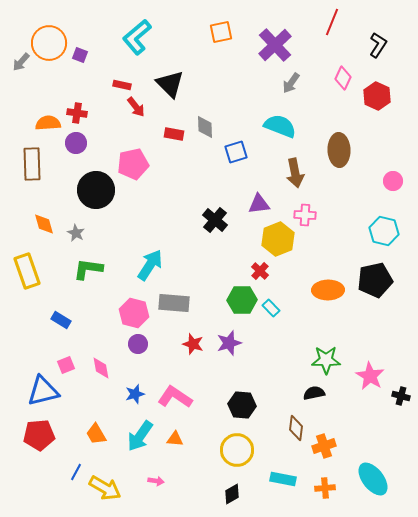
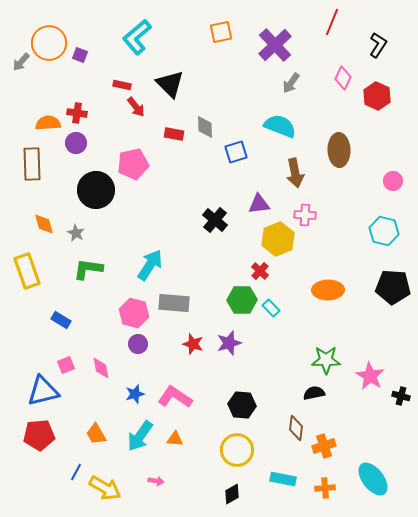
black pentagon at (375, 280): moved 18 px right, 7 px down; rotated 16 degrees clockwise
